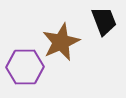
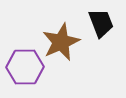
black trapezoid: moved 3 px left, 2 px down
